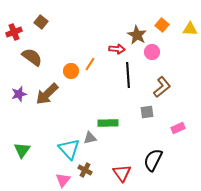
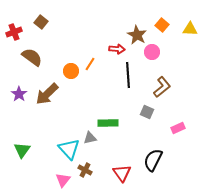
purple star: rotated 21 degrees counterclockwise
gray square: rotated 32 degrees clockwise
